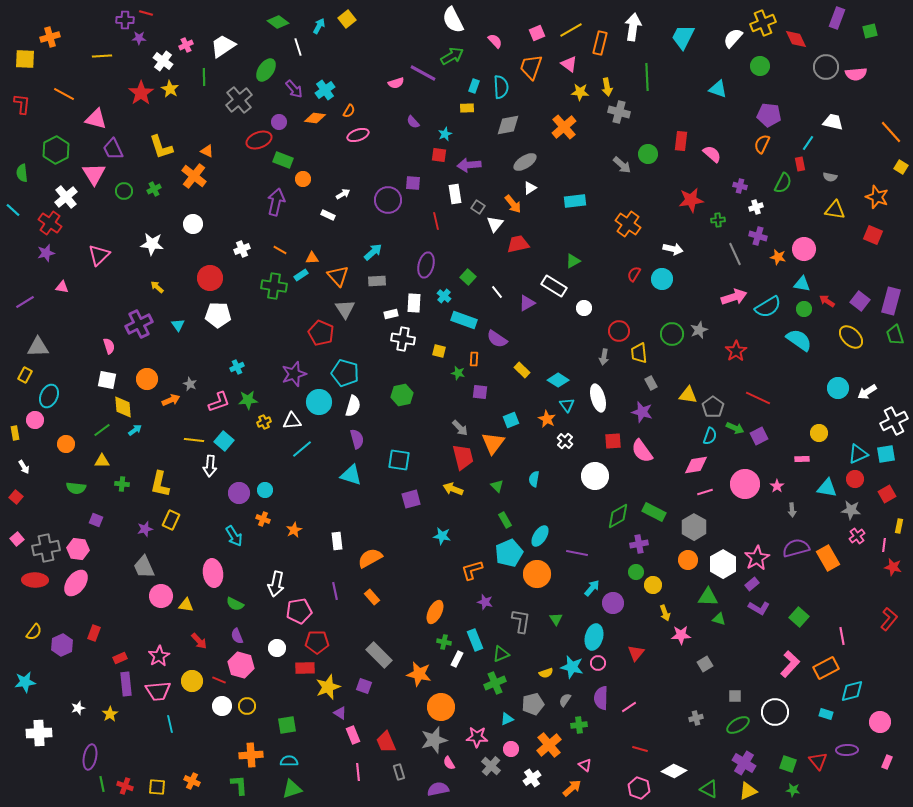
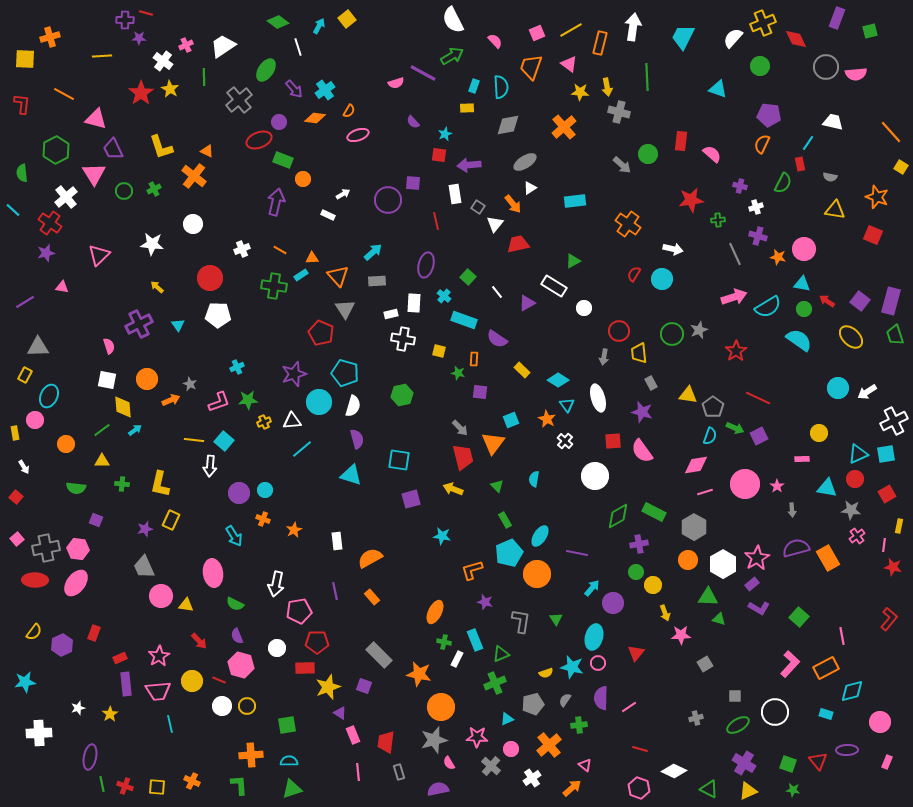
red trapezoid at (386, 742): rotated 30 degrees clockwise
